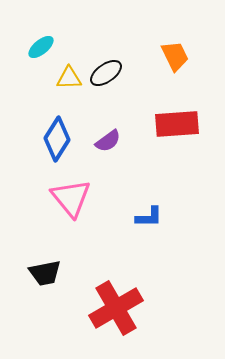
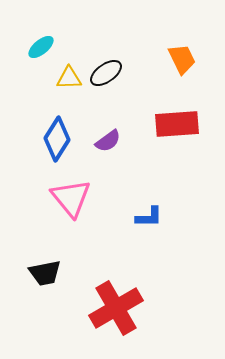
orange trapezoid: moved 7 px right, 3 px down
